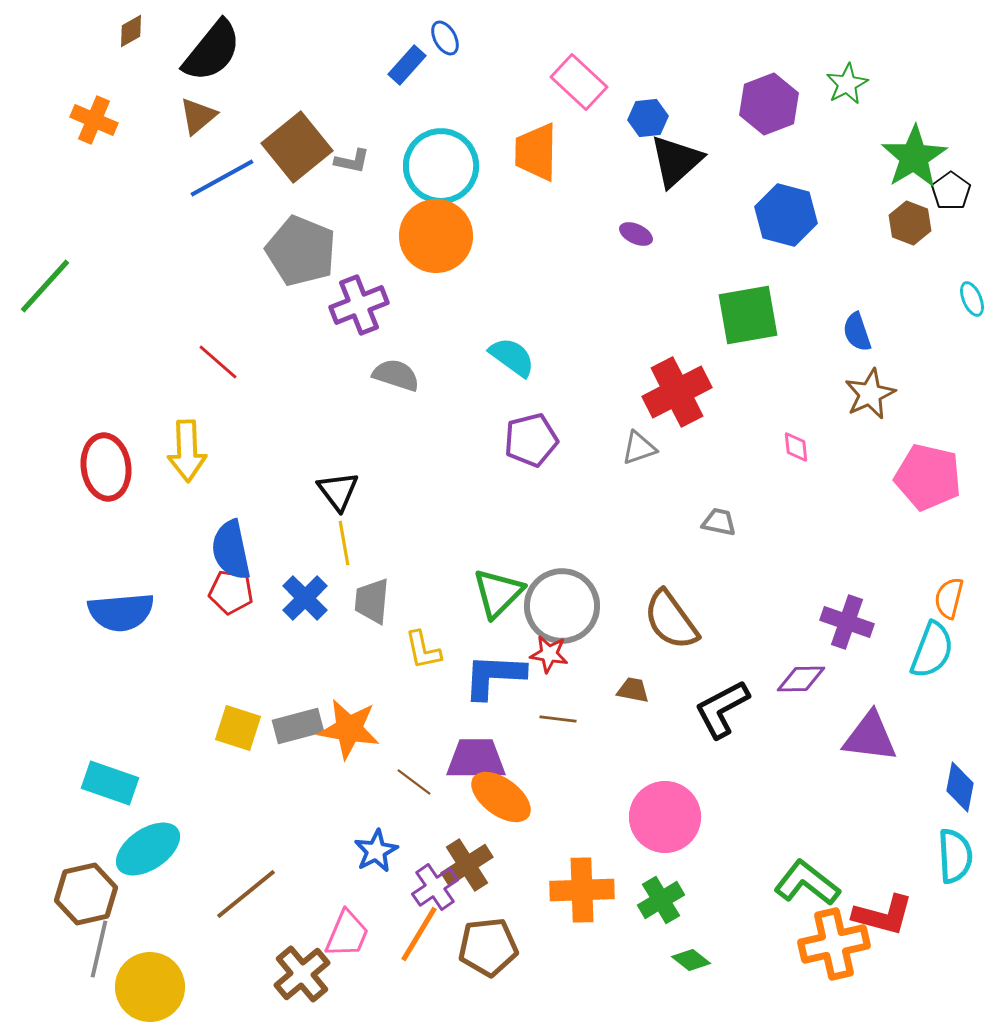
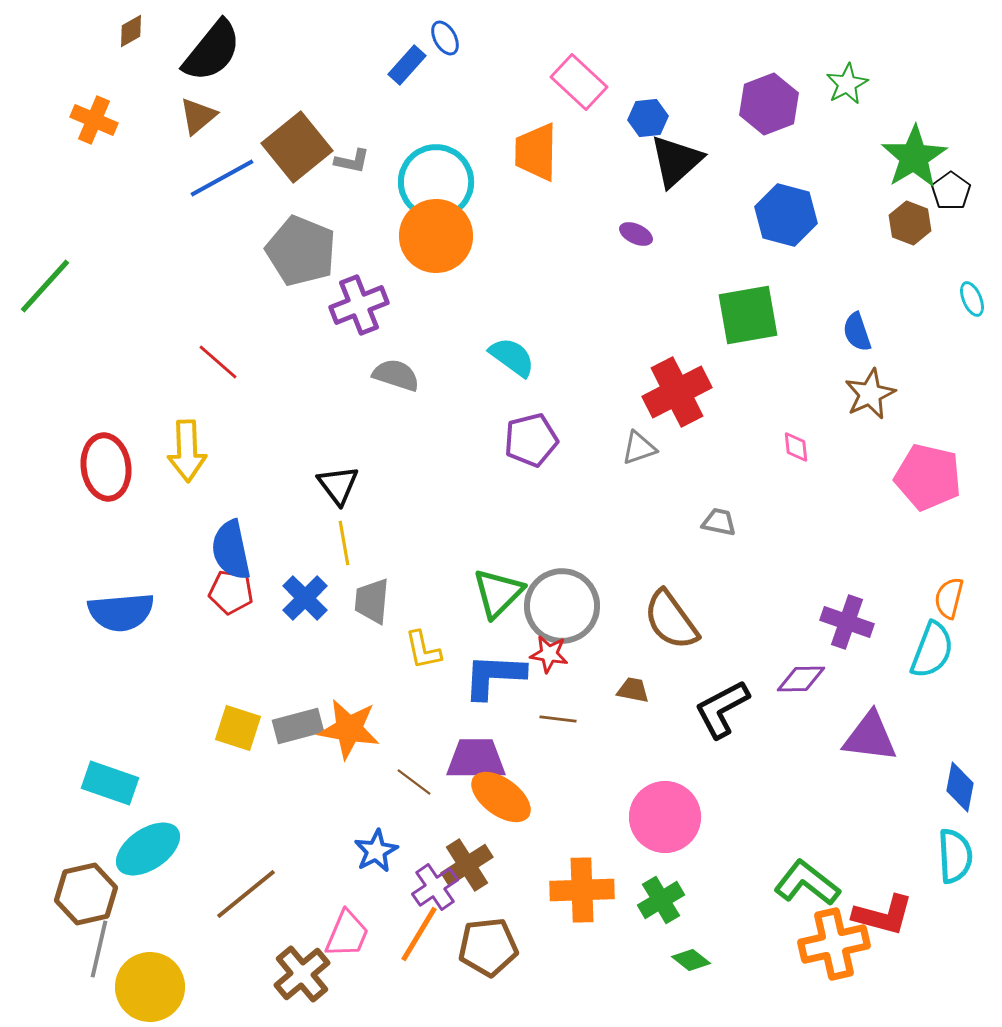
cyan circle at (441, 166): moved 5 px left, 16 px down
black triangle at (338, 491): moved 6 px up
